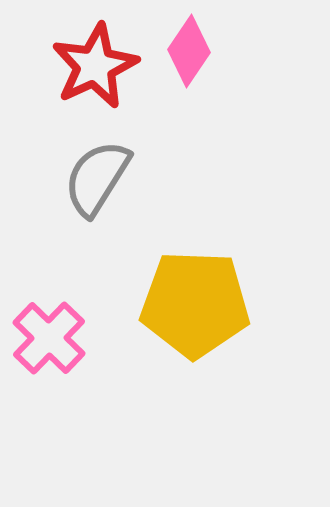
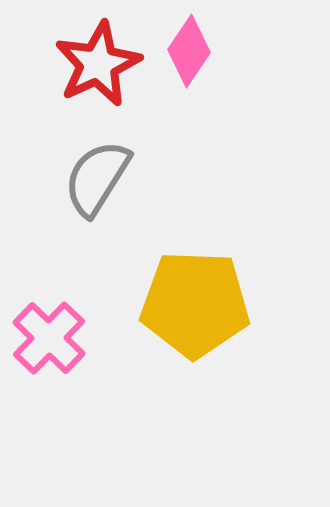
red star: moved 3 px right, 2 px up
